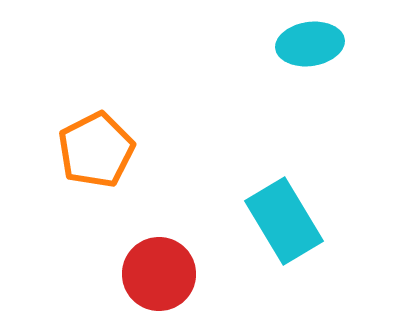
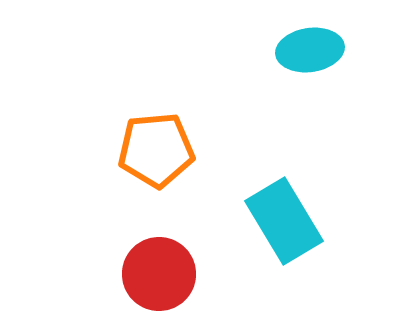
cyan ellipse: moved 6 px down
orange pentagon: moved 60 px right; rotated 22 degrees clockwise
